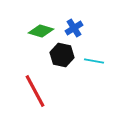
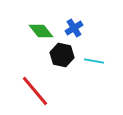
green diamond: rotated 35 degrees clockwise
red line: rotated 12 degrees counterclockwise
